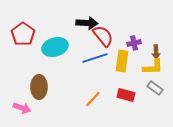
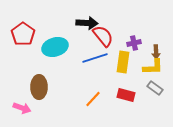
yellow rectangle: moved 1 px right, 1 px down
